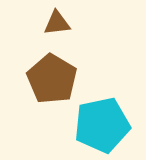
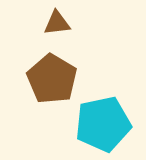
cyan pentagon: moved 1 px right, 1 px up
